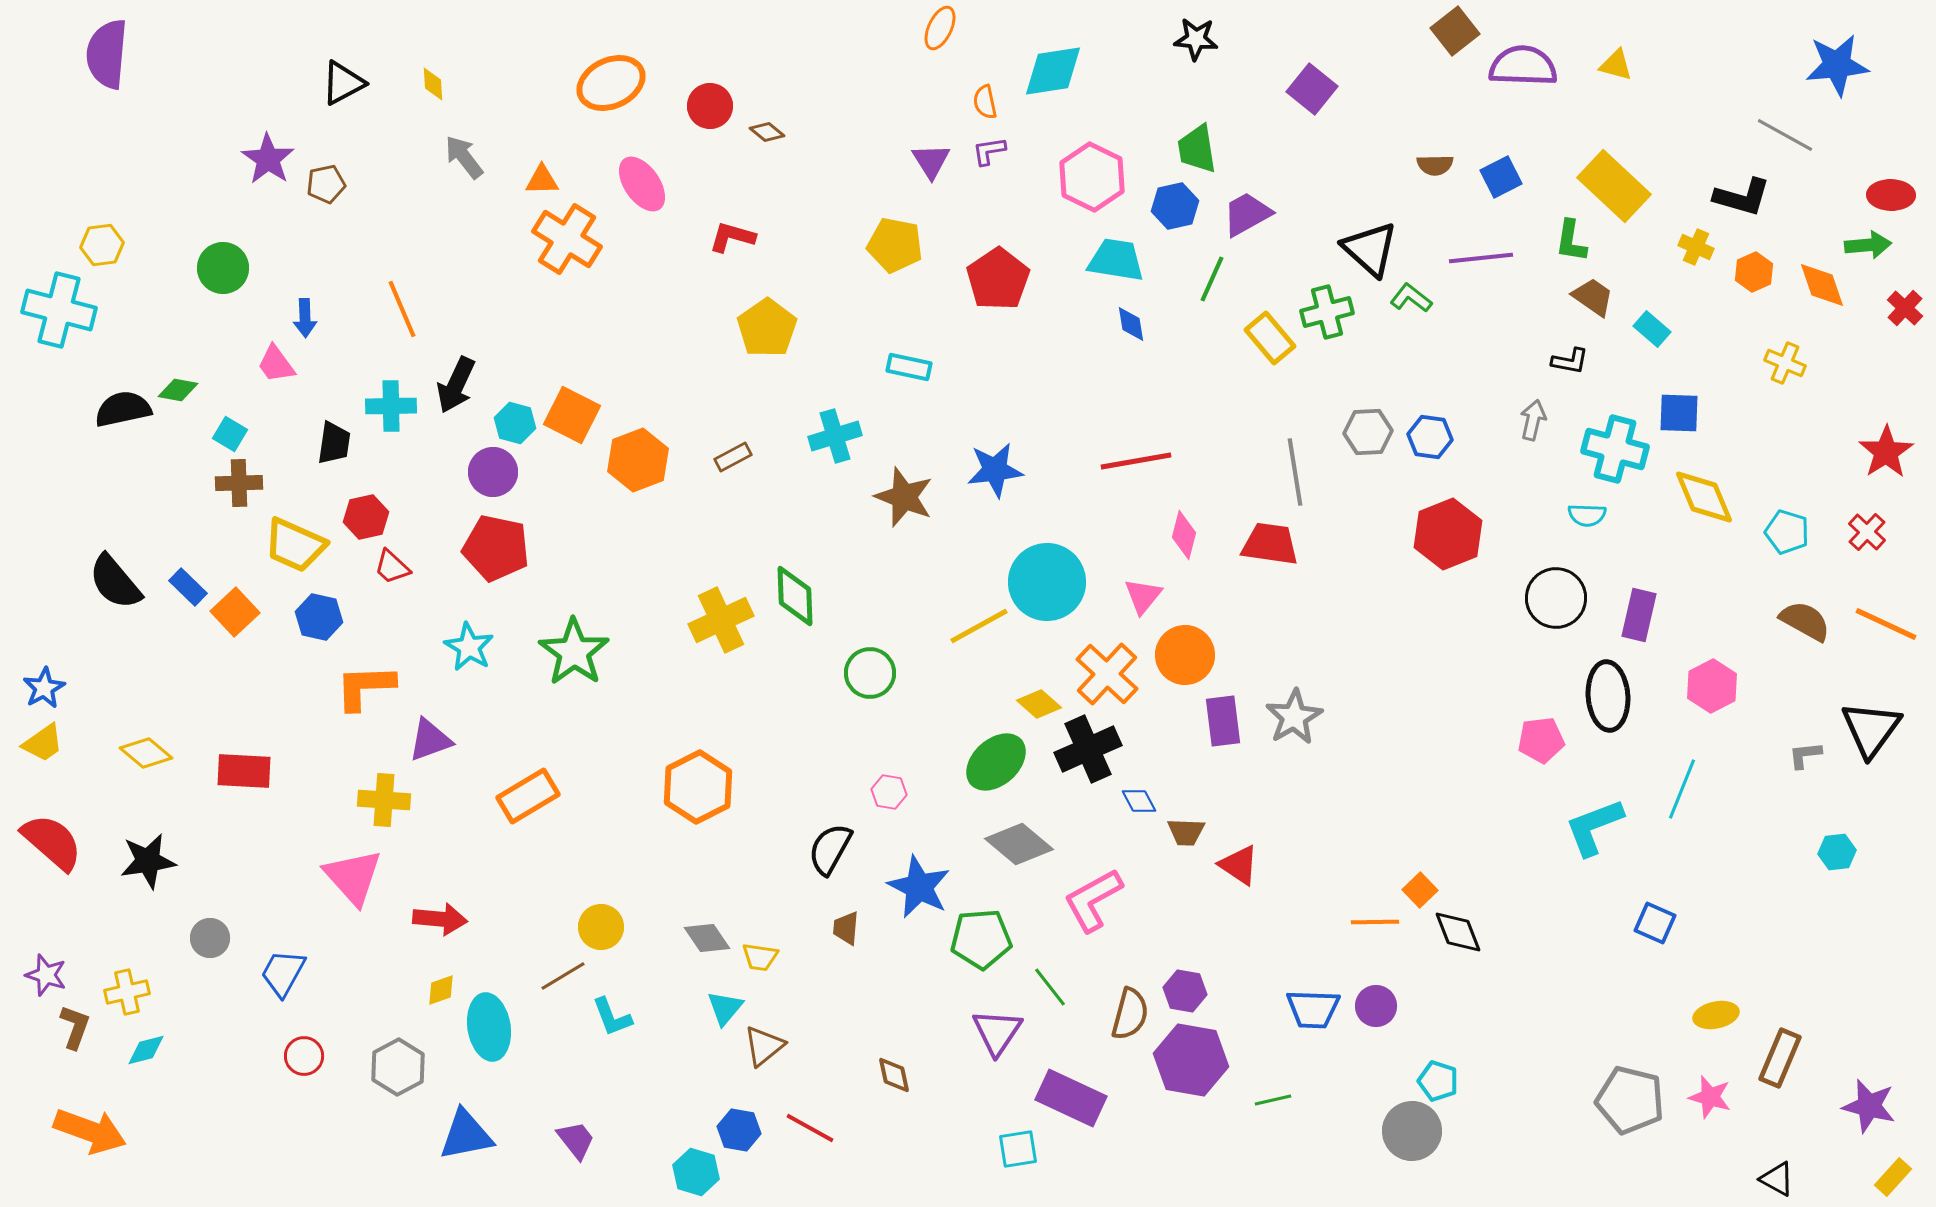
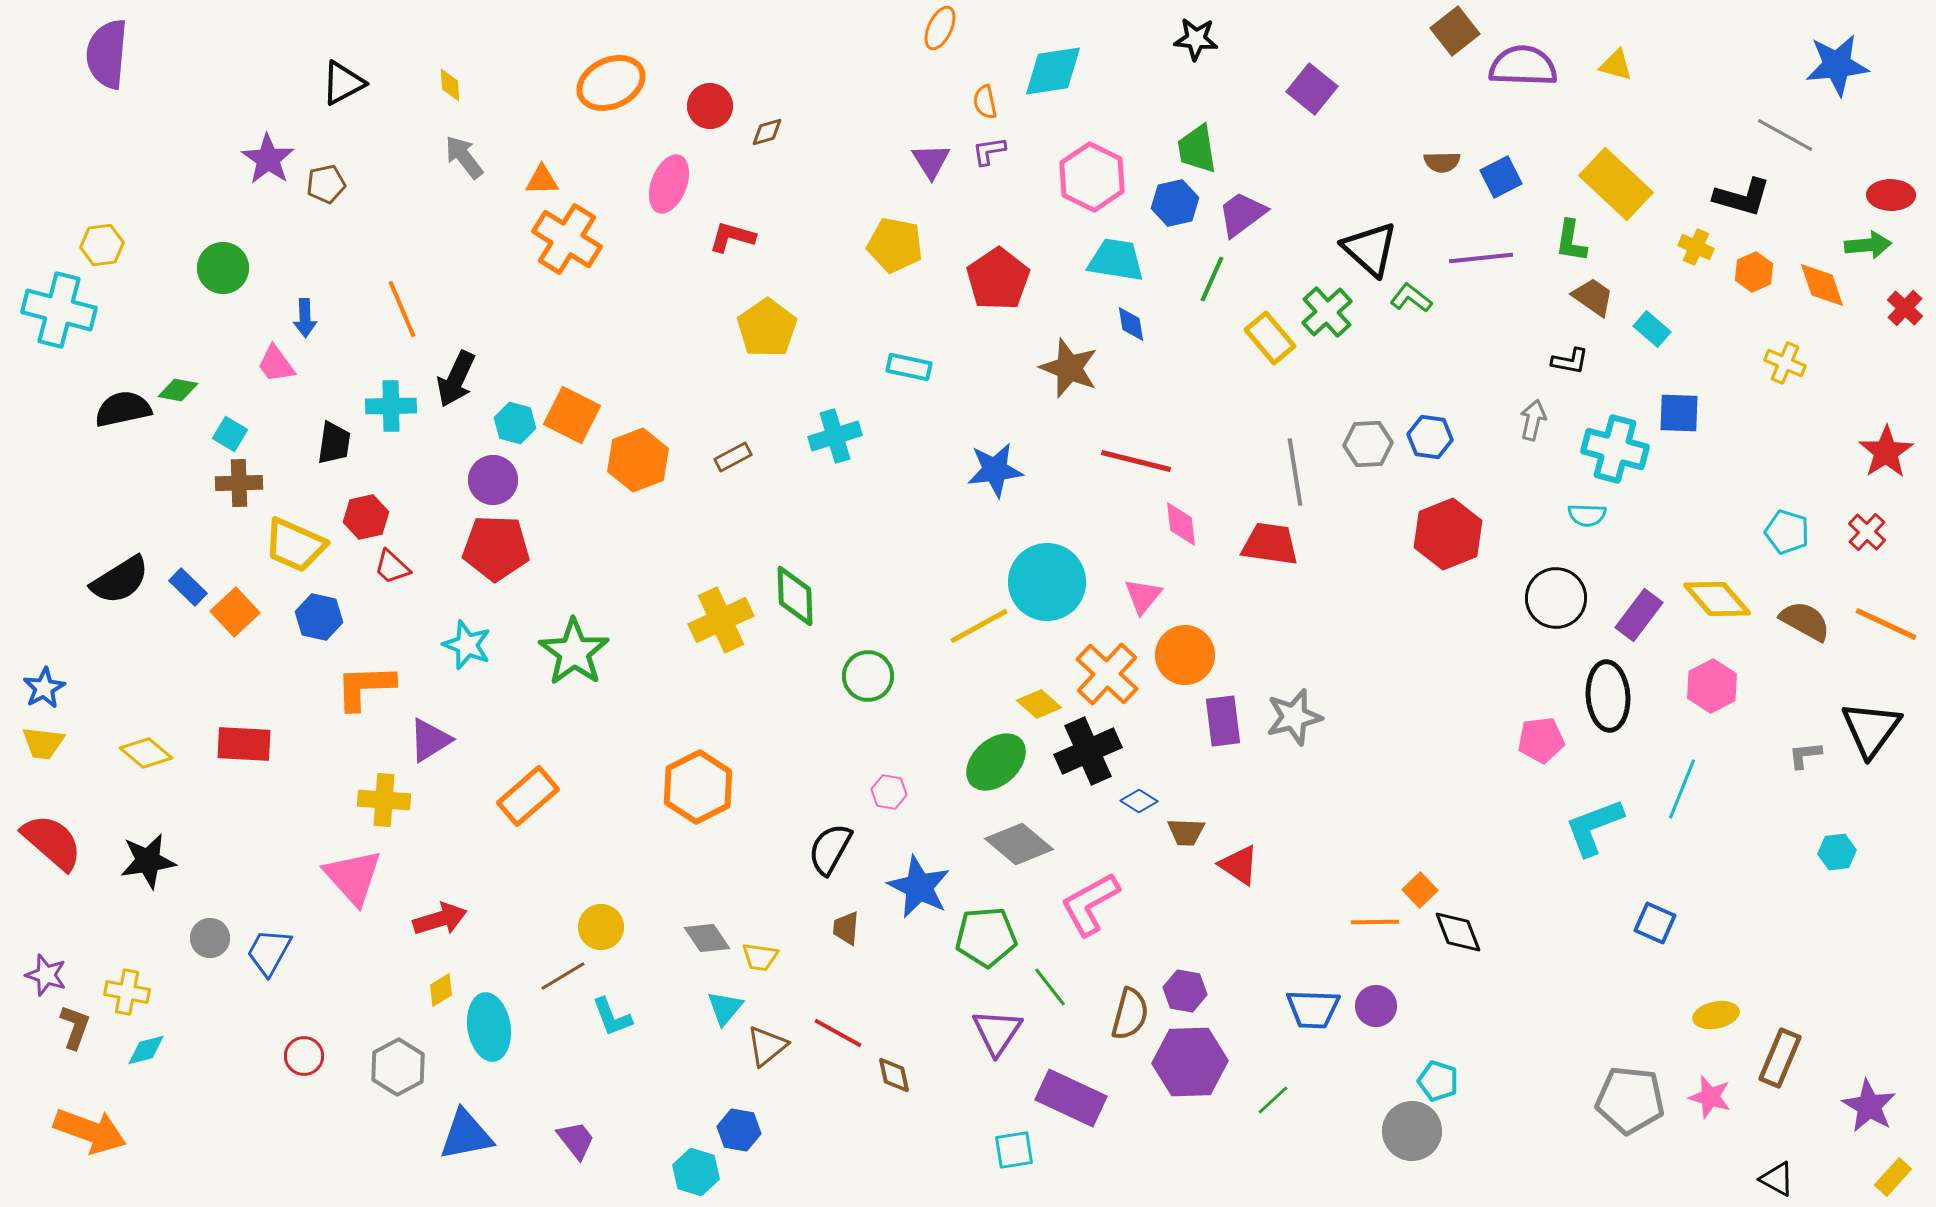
yellow diamond at (433, 84): moved 17 px right, 1 px down
brown diamond at (767, 132): rotated 56 degrees counterclockwise
brown semicircle at (1435, 165): moved 7 px right, 3 px up
pink ellipse at (642, 184): moved 27 px right; rotated 56 degrees clockwise
yellow rectangle at (1614, 186): moved 2 px right, 2 px up
blue hexagon at (1175, 206): moved 3 px up
purple trapezoid at (1247, 214): moved 5 px left; rotated 8 degrees counterclockwise
green cross at (1327, 312): rotated 27 degrees counterclockwise
black arrow at (456, 385): moved 6 px up
gray hexagon at (1368, 432): moved 12 px down
red line at (1136, 461): rotated 24 degrees clockwise
purple circle at (493, 472): moved 8 px down
brown star at (904, 497): moved 165 px right, 129 px up
yellow diamond at (1704, 497): moved 13 px right, 102 px down; rotated 18 degrees counterclockwise
pink diamond at (1184, 535): moved 3 px left, 11 px up; rotated 21 degrees counterclockwise
red pentagon at (496, 548): rotated 10 degrees counterclockwise
black semicircle at (115, 582): moved 5 px right, 2 px up; rotated 82 degrees counterclockwise
purple rectangle at (1639, 615): rotated 24 degrees clockwise
cyan star at (469, 647): moved 2 px left, 2 px up; rotated 9 degrees counterclockwise
green circle at (870, 673): moved 2 px left, 3 px down
gray star at (1294, 717): rotated 16 degrees clockwise
purple triangle at (430, 740): rotated 12 degrees counterclockwise
yellow trapezoid at (43, 743): rotated 42 degrees clockwise
black cross at (1088, 749): moved 2 px down
red rectangle at (244, 771): moved 27 px up
orange rectangle at (528, 796): rotated 10 degrees counterclockwise
blue diamond at (1139, 801): rotated 30 degrees counterclockwise
pink L-shape at (1093, 900): moved 3 px left, 4 px down
red arrow at (440, 919): rotated 22 degrees counterclockwise
green pentagon at (981, 939): moved 5 px right, 2 px up
blue trapezoid at (283, 973): moved 14 px left, 21 px up
yellow diamond at (441, 990): rotated 12 degrees counterclockwise
yellow cross at (127, 992): rotated 24 degrees clockwise
brown triangle at (764, 1046): moved 3 px right
purple hexagon at (1191, 1060): moved 1 px left, 2 px down; rotated 12 degrees counterclockwise
green line at (1273, 1100): rotated 30 degrees counterclockwise
gray pentagon at (1630, 1100): rotated 8 degrees counterclockwise
purple star at (1869, 1106): rotated 16 degrees clockwise
red line at (810, 1128): moved 28 px right, 95 px up
cyan square at (1018, 1149): moved 4 px left, 1 px down
